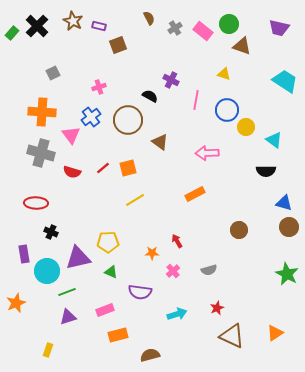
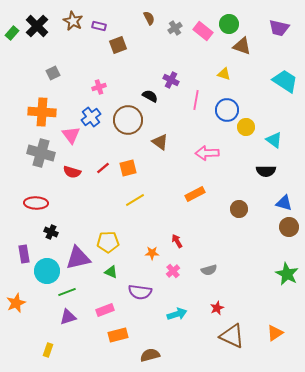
brown circle at (239, 230): moved 21 px up
